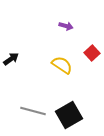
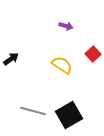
red square: moved 1 px right, 1 px down
